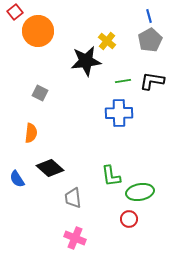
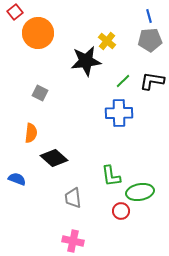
orange circle: moved 2 px down
gray pentagon: rotated 25 degrees clockwise
green line: rotated 35 degrees counterclockwise
black diamond: moved 4 px right, 10 px up
blue semicircle: rotated 144 degrees clockwise
red circle: moved 8 px left, 8 px up
pink cross: moved 2 px left, 3 px down; rotated 10 degrees counterclockwise
